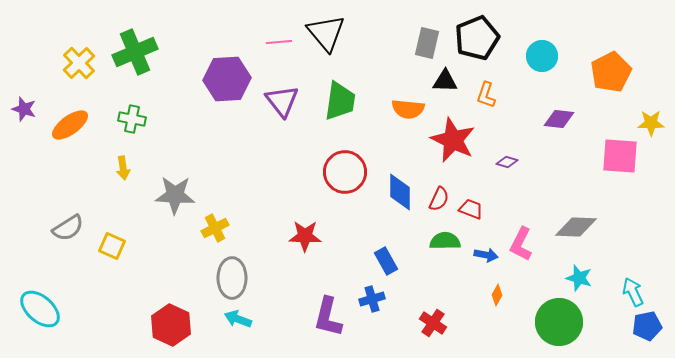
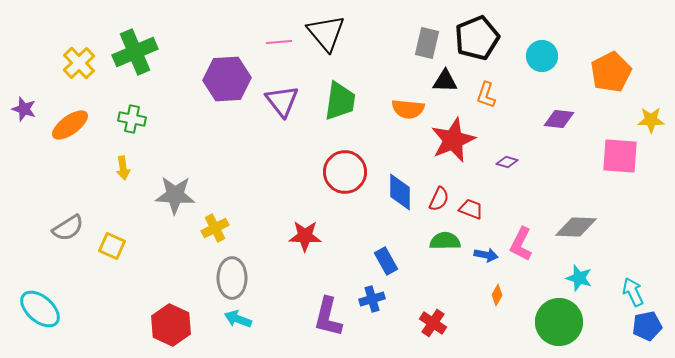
yellow star at (651, 123): moved 3 px up
red star at (453, 140): rotated 24 degrees clockwise
